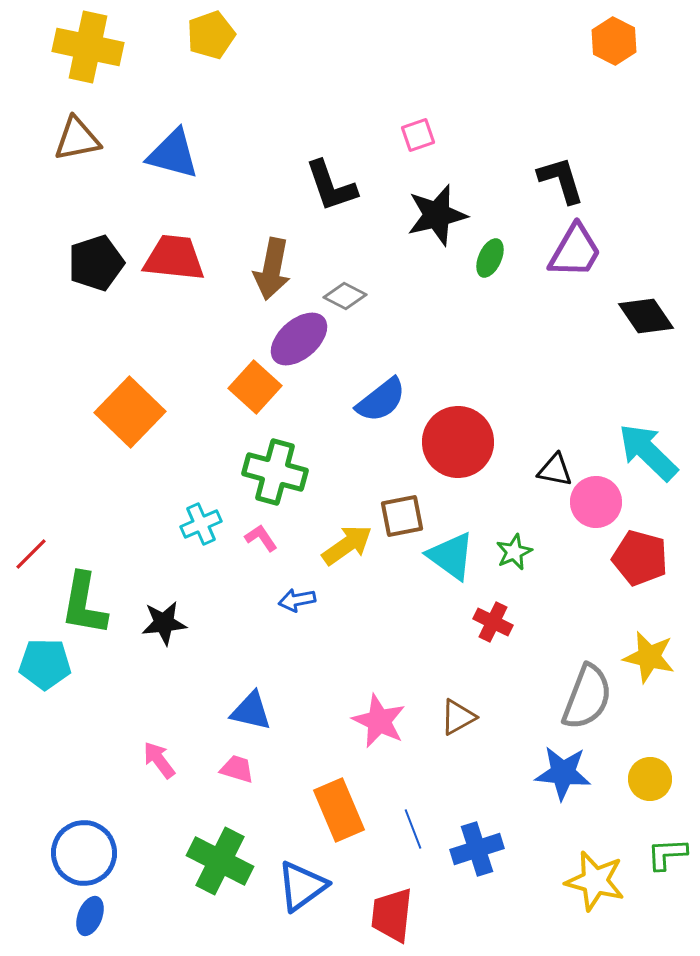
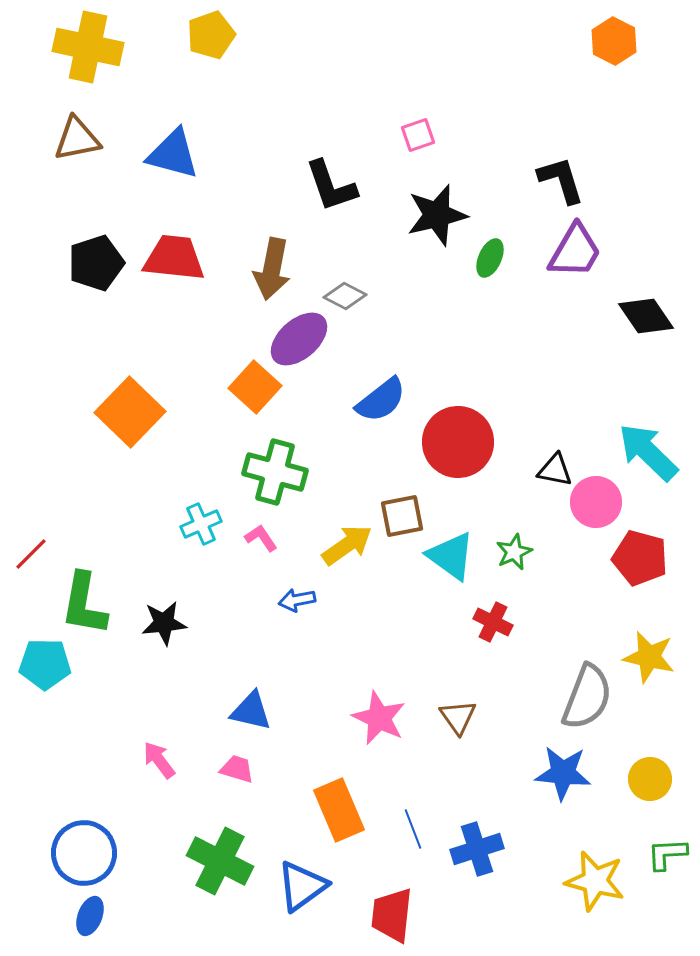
brown triangle at (458, 717): rotated 36 degrees counterclockwise
pink star at (379, 721): moved 3 px up
